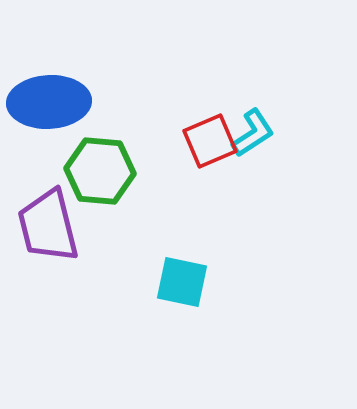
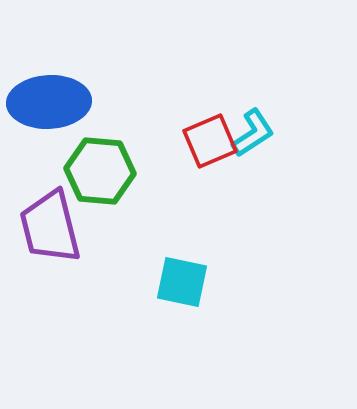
purple trapezoid: moved 2 px right, 1 px down
